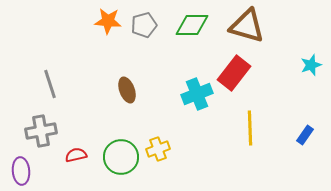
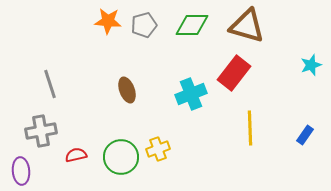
cyan cross: moved 6 px left
